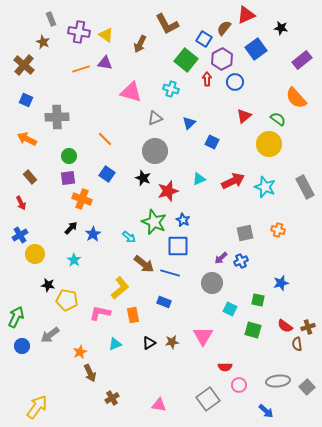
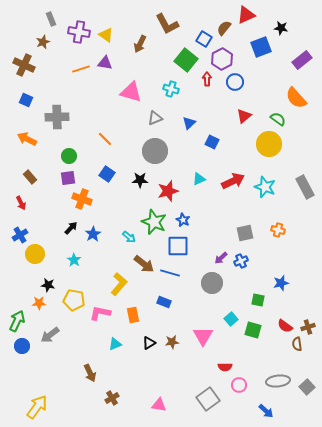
brown star at (43, 42): rotated 24 degrees clockwise
blue square at (256, 49): moved 5 px right, 2 px up; rotated 15 degrees clockwise
brown cross at (24, 65): rotated 15 degrees counterclockwise
black star at (143, 178): moved 3 px left, 2 px down; rotated 21 degrees counterclockwise
yellow L-shape at (120, 288): moved 1 px left, 4 px up; rotated 10 degrees counterclockwise
yellow pentagon at (67, 300): moved 7 px right
cyan square at (230, 309): moved 1 px right, 10 px down; rotated 24 degrees clockwise
green arrow at (16, 317): moved 1 px right, 4 px down
orange star at (80, 352): moved 41 px left, 49 px up; rotated 24 degrees clockwise
